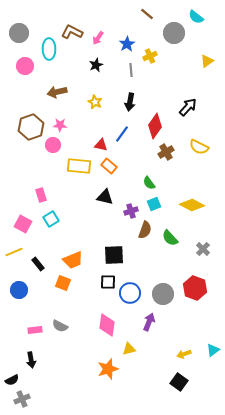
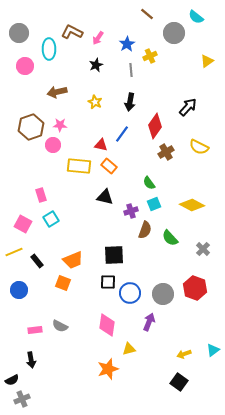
black rectangle at (38, 264): moved 1 px left, 3 px up
